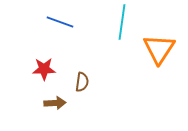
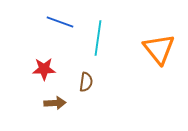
cyan line: moved 24 px left, 16 px down
orange triangle: rotated 12 degrees counterclockwise
brown semicircle: moved 4 px right
